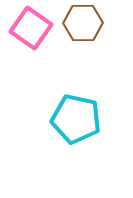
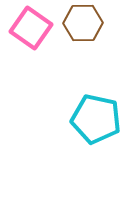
cyan pentagon: moved 20 px right
